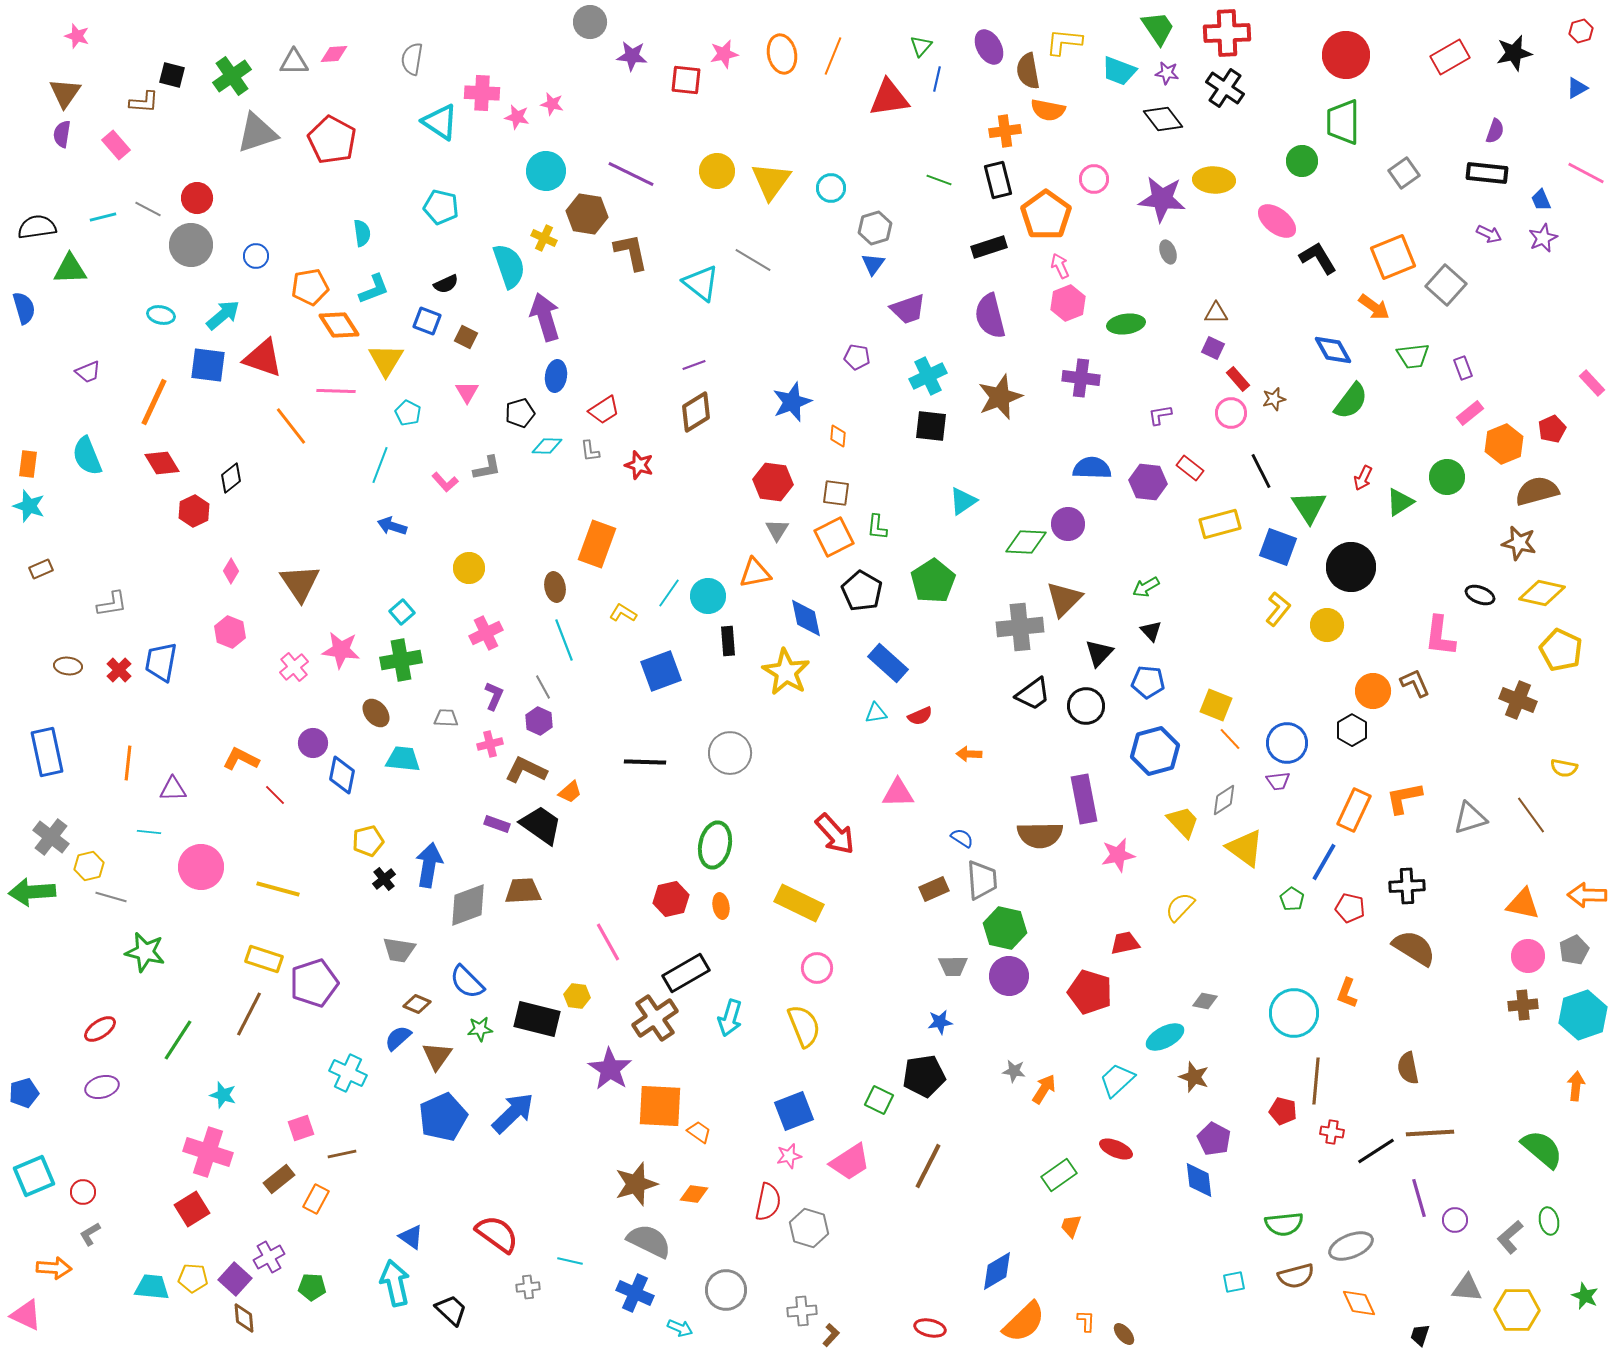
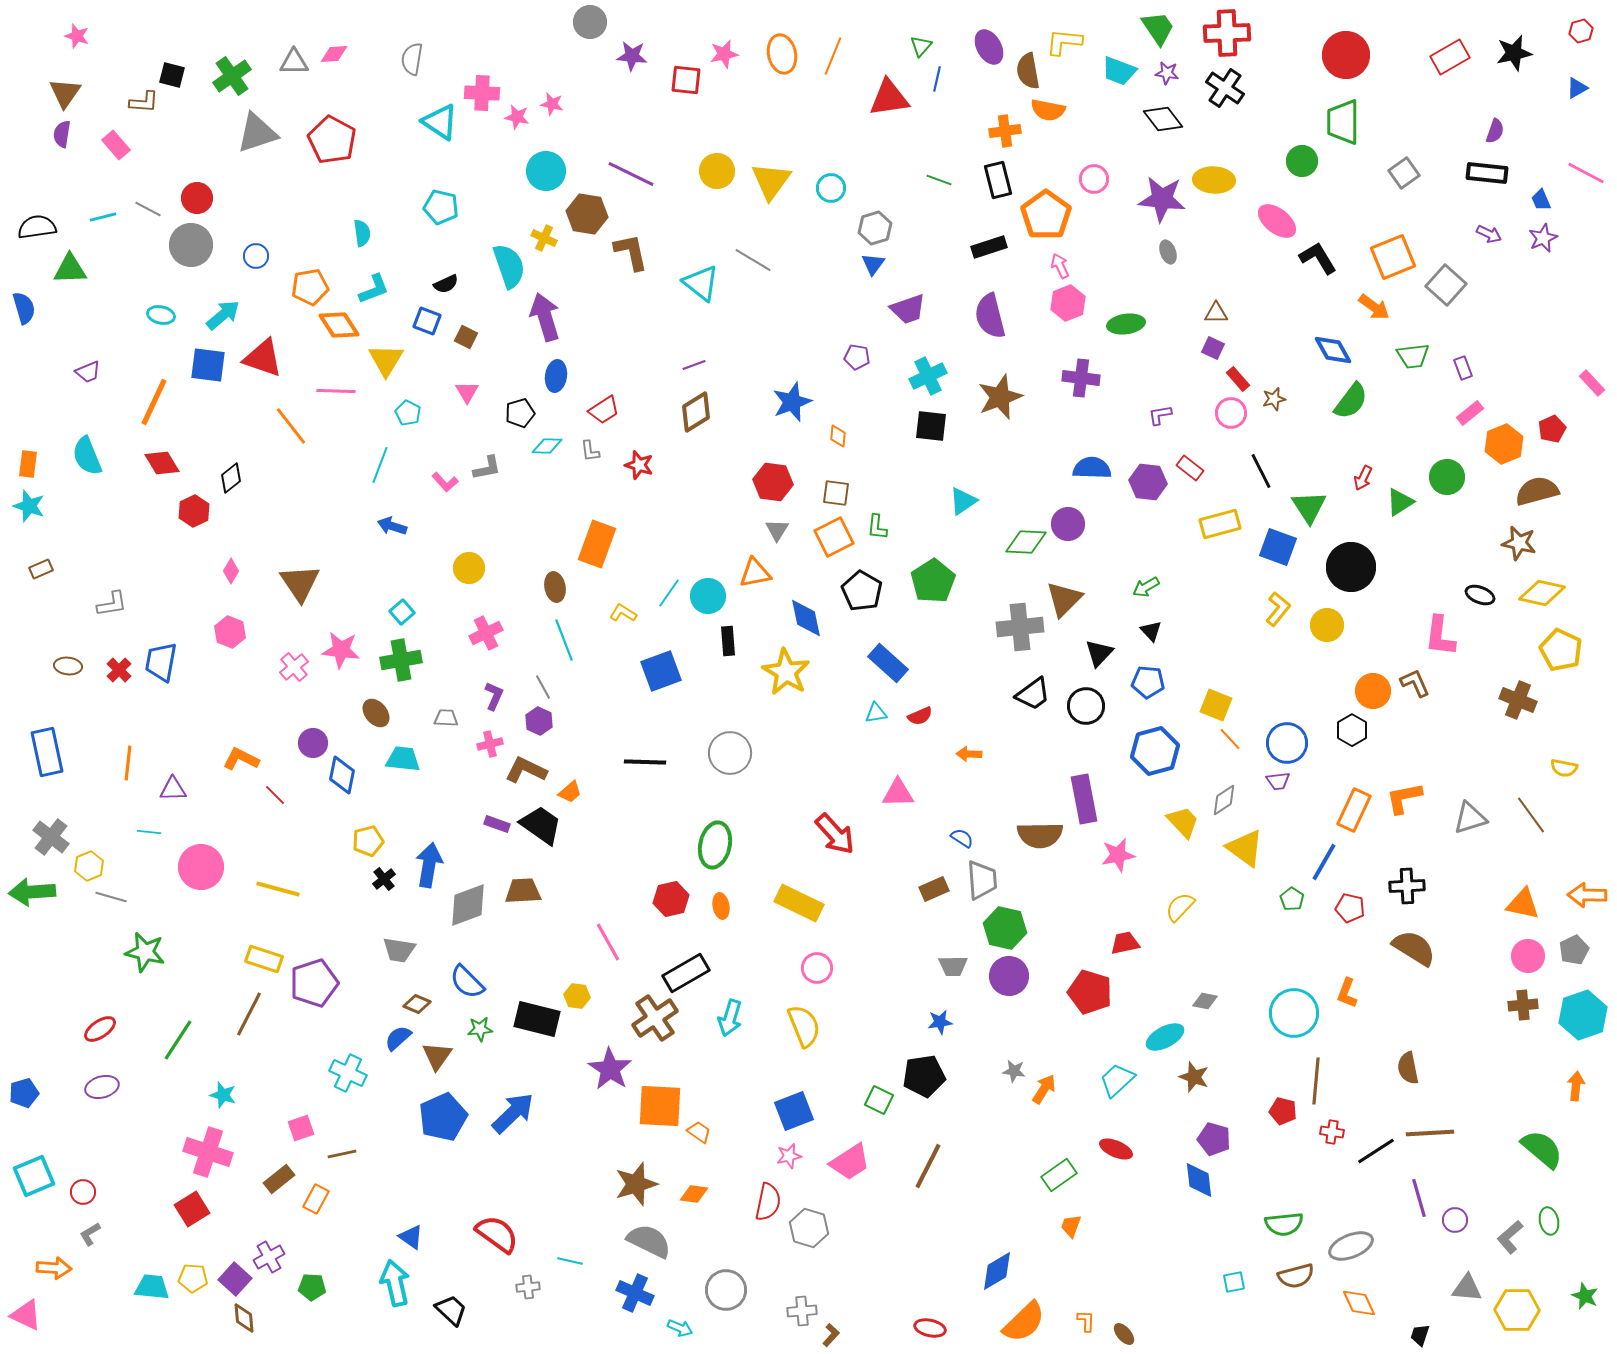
yellow hexagon at (89, 866): rotated 8 degrees counterclockwise
purple pentagon at (1214, 1139): rotated 12 degrees counterclockwise
